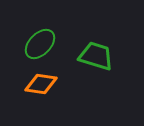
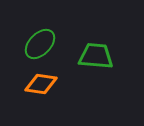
green trapezoid: rotated 12 degrees counterclockwise
